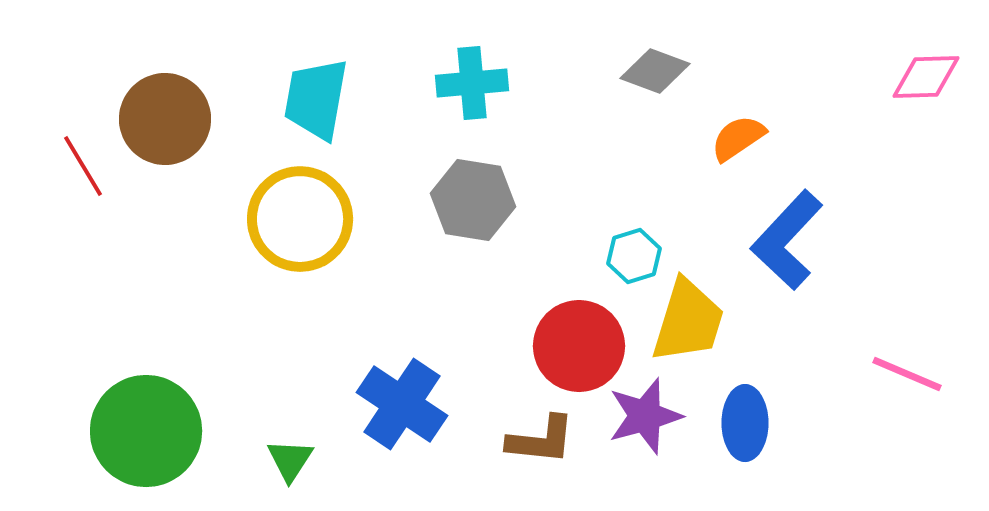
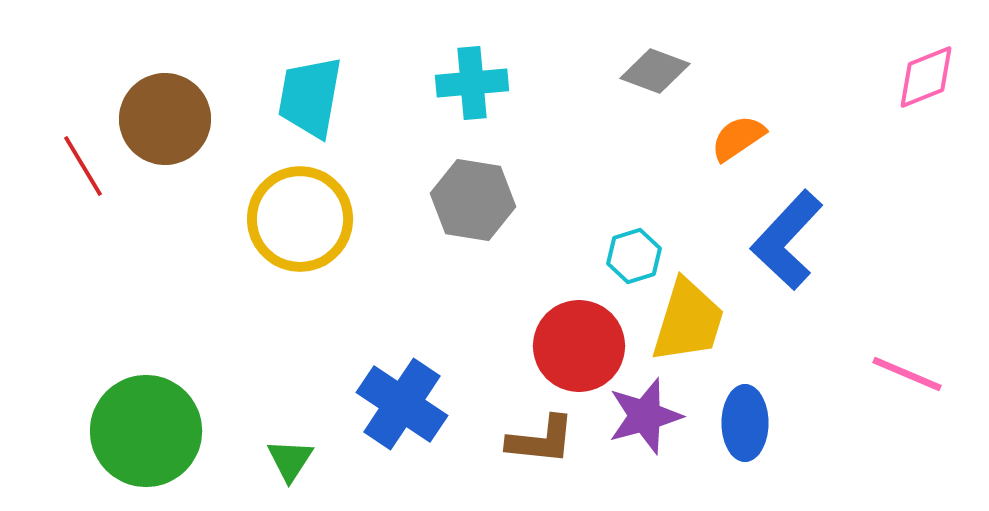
pink diamond: rotated 20 degrees counterclockwise
cyan trapezoid: moved 6 px left, 2 px up
